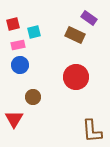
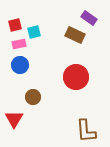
red square: moved 2 px right, 1 px down
pink rectangle: moved 1 px right, 1 px up
brown L-shape: moved 6 px left
